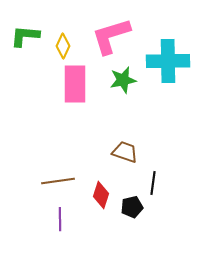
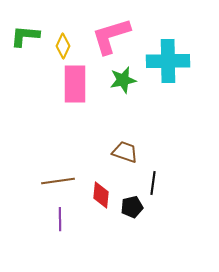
red diamond: rotated 12 degrees counterclockwise
